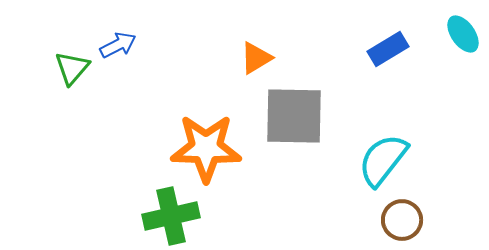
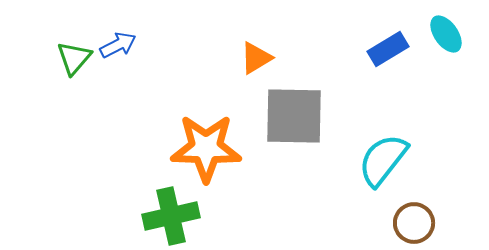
cyan ellipse: moved 17 px left
green triangle: moved 2 px right, 10 px up
brown circle: moved 12 px right, 3 px down
